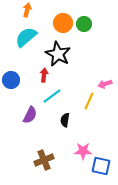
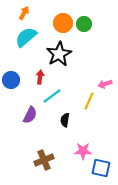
orange arrow: moved 3 px left, 3 px down; rotated 16 degrees clockwise
black star: moved 1 px right; rotated 15 degrees clockwise
red arrow: moved 4 px left, 2 px down
blue square: moved 2 px down
